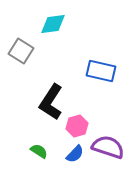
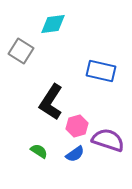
purple semicircle: moved 7 px up
blue semicircle: rotated 12 degrees clockwise
